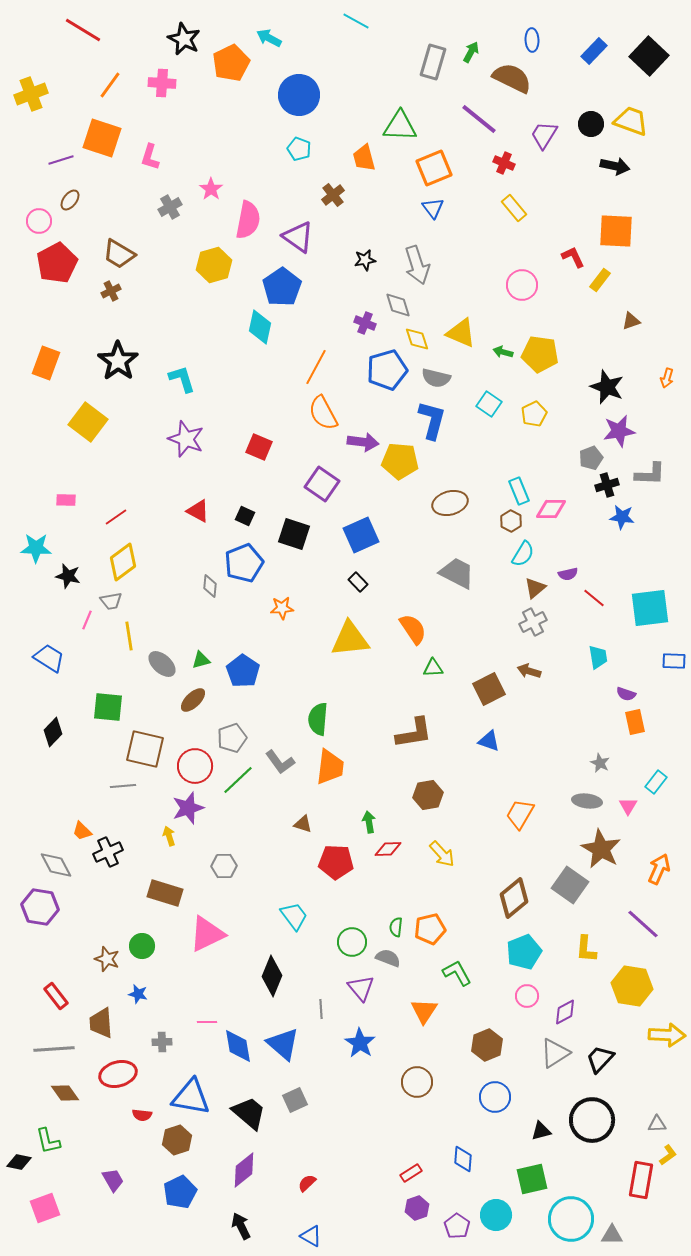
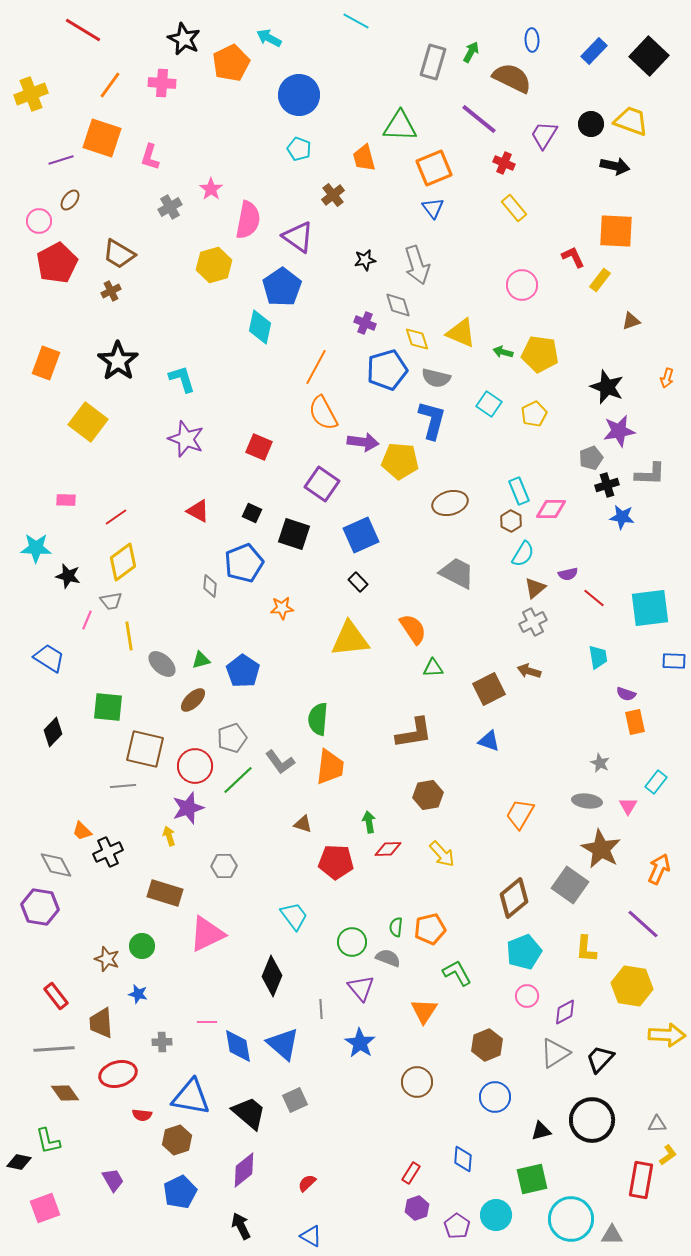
black square at (245, 516): moved 7 px right, 3 px up
red rectangle at (411, 1173): rotated 25 degrees counterclockwise
